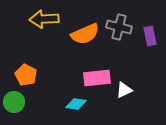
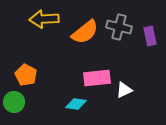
orange semicircle: moved 2 px up; rotated 16 degrees counterclockwise
